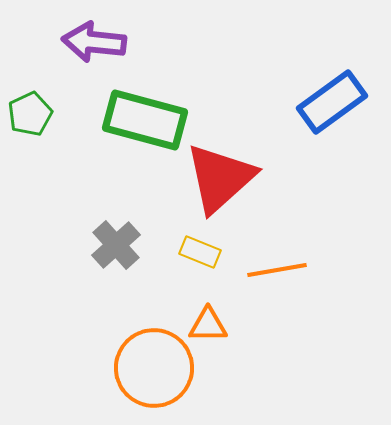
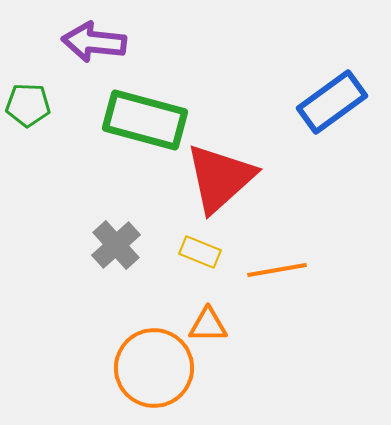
green pentagon: moved 2 px left, 9 px up; rotated 27 degrees clockwise
